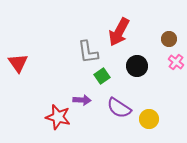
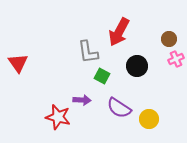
pink cross: moved 3 px up; rotated 28 degrees clockwise
green square: rotated 28 degrees counterclockwise
